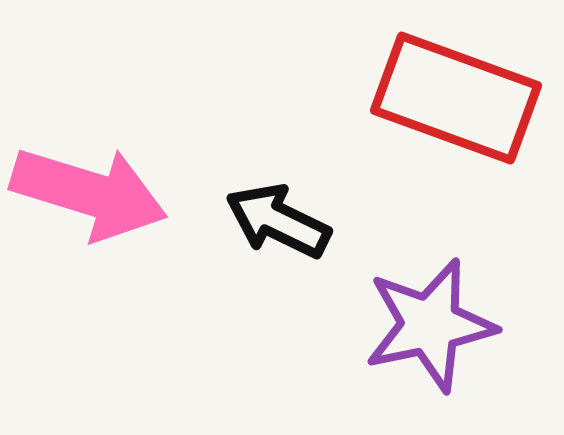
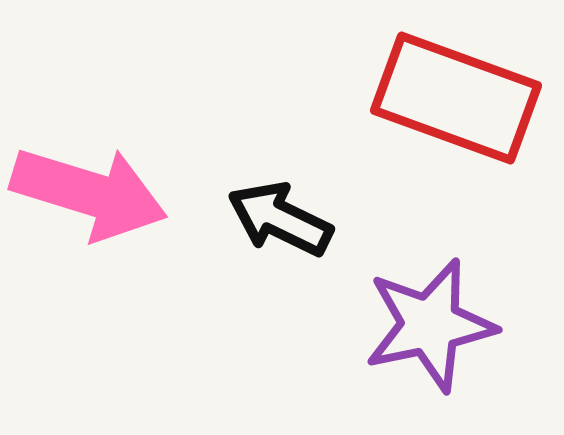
black arrow: moved 2 px right, 2 px up
